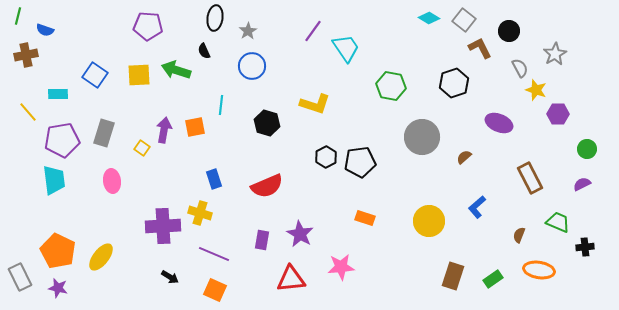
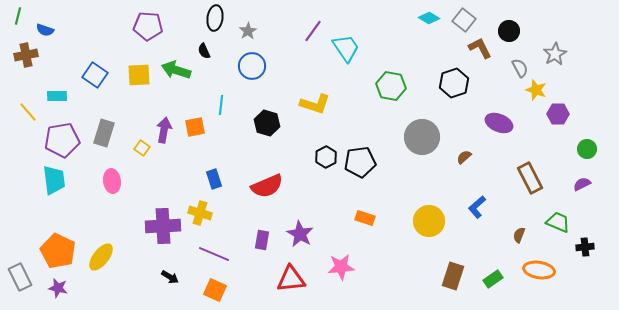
cyan rectangle at (58, 94): moved 1 px left, 2 px down
